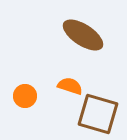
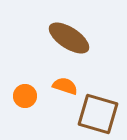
brown ellipse: moved 14 px left, 3 px down
orange semicircle: moved 5 px left
